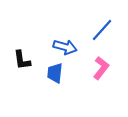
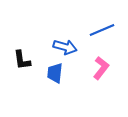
blue line: rotated 25 degrees clockwise
